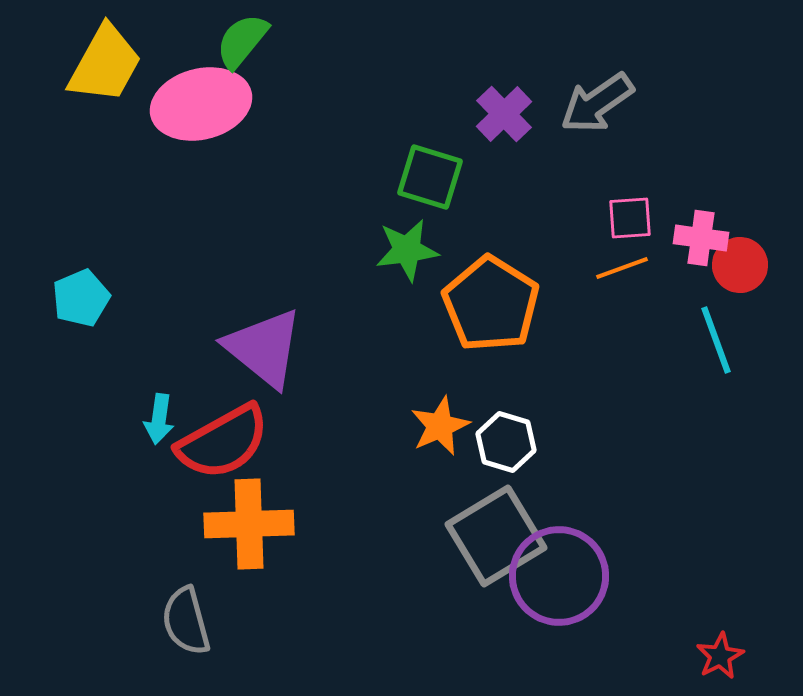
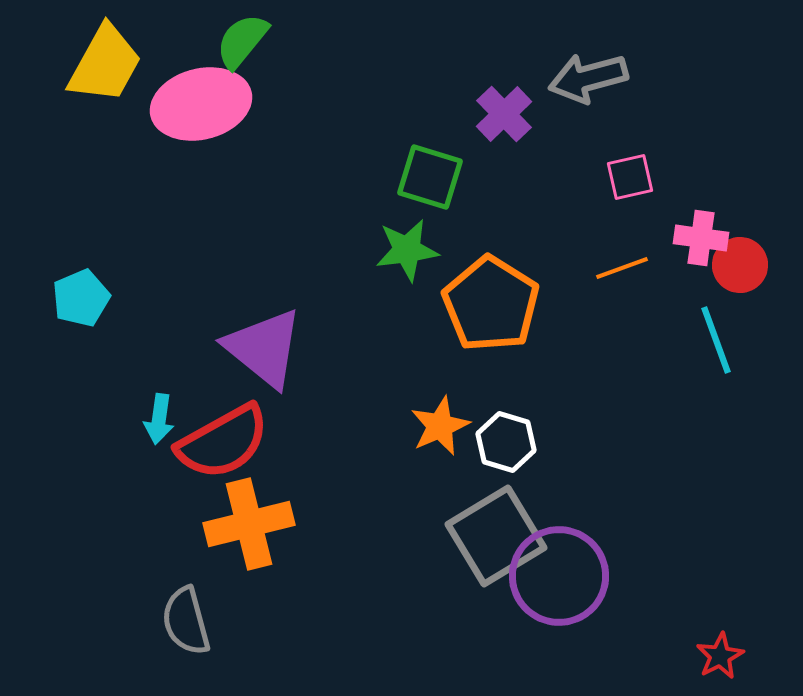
gray arrow: moved 9 px left, 25 px up; rotated 20 degrees clockwise
pink square: moved 41 px up; rotated 9 degrees counterclockwise
orange cross: rotated 12 degrees counterclockwise
